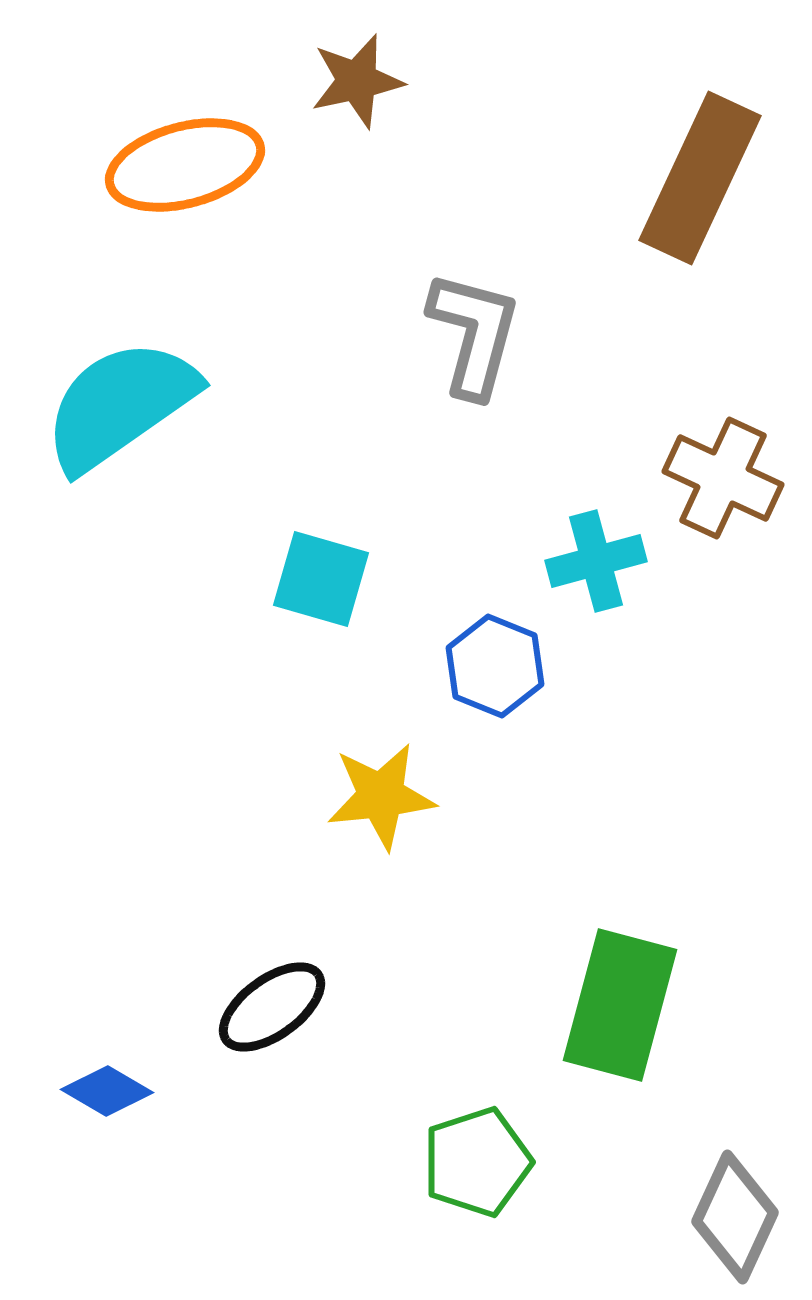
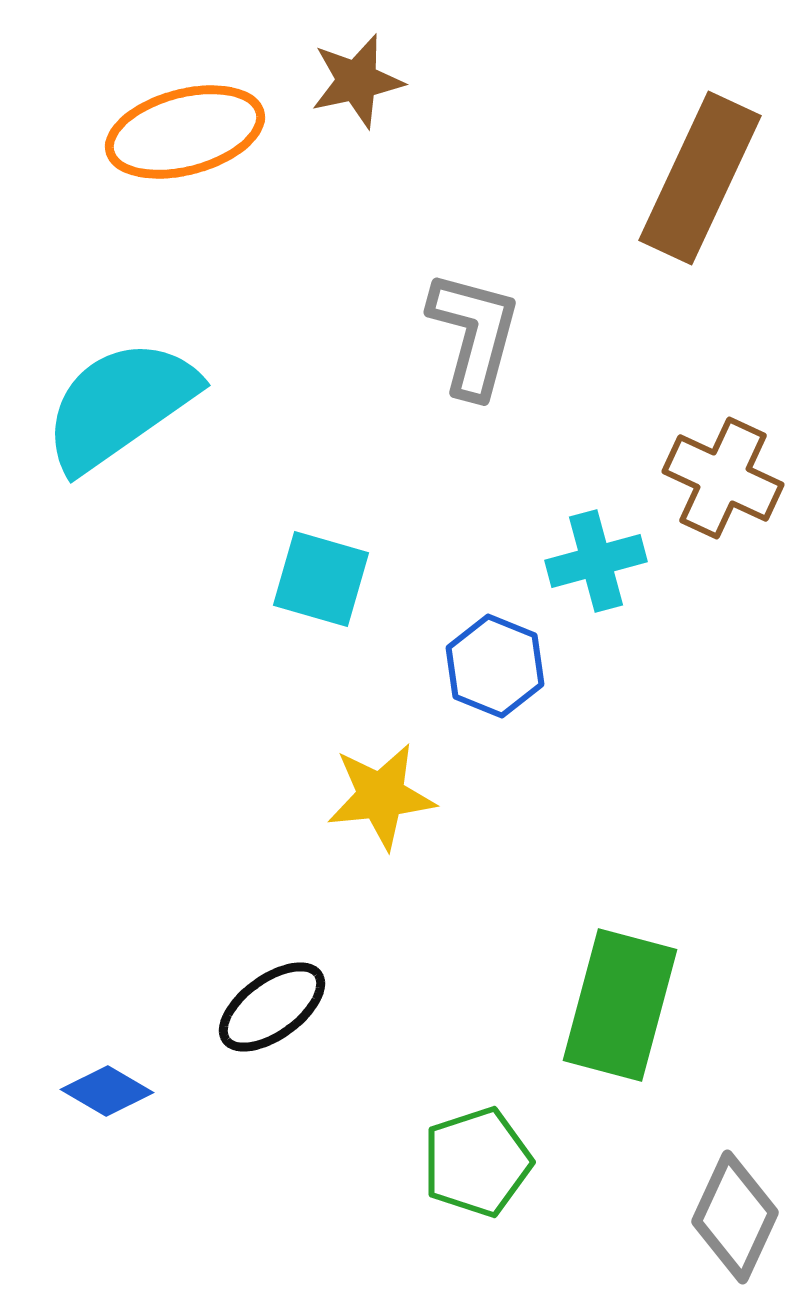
orange ellipse: moved 33 px up
